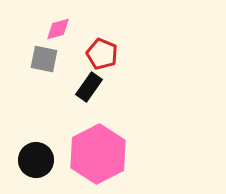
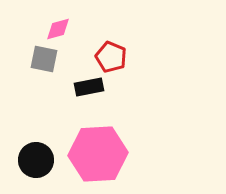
red pentagon: moved 9 px right, 3 px down
black rectangle: rotated 44 degrees clockwise
pink hexagon: rotated 24 degrees clockwise
